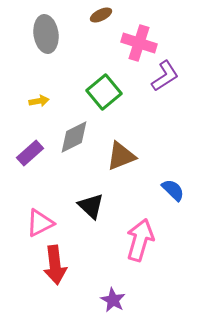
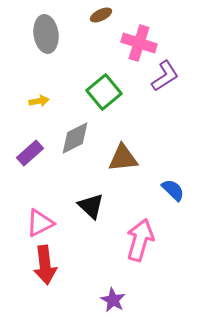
gray diamond: moved 1 px right, 1 px down
brown triangle: moved 2 px right, 2 px down; rotated 16 degrees clockwise
red arrow: moved 10 px left
